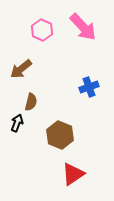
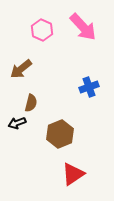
brown semicircle: moved 1 px down
black arrow: rotated 132 degrees counterclockwise
brown hexagon: moved 1 px up; rotated 16 degrees clockwise
